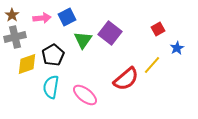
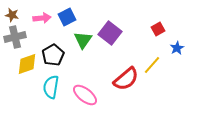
brown star: rotated 24 degrees counterclockwise
